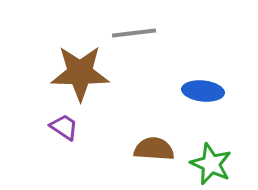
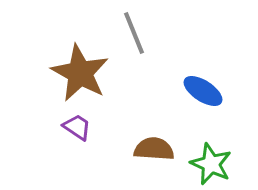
gray line: rotated 75 degrees clockwise
brown star: rotated 28 degrees clockwise
blue ellipse: rotated 27 degrees clockwise
purple trapezoid: moved 13 px right
